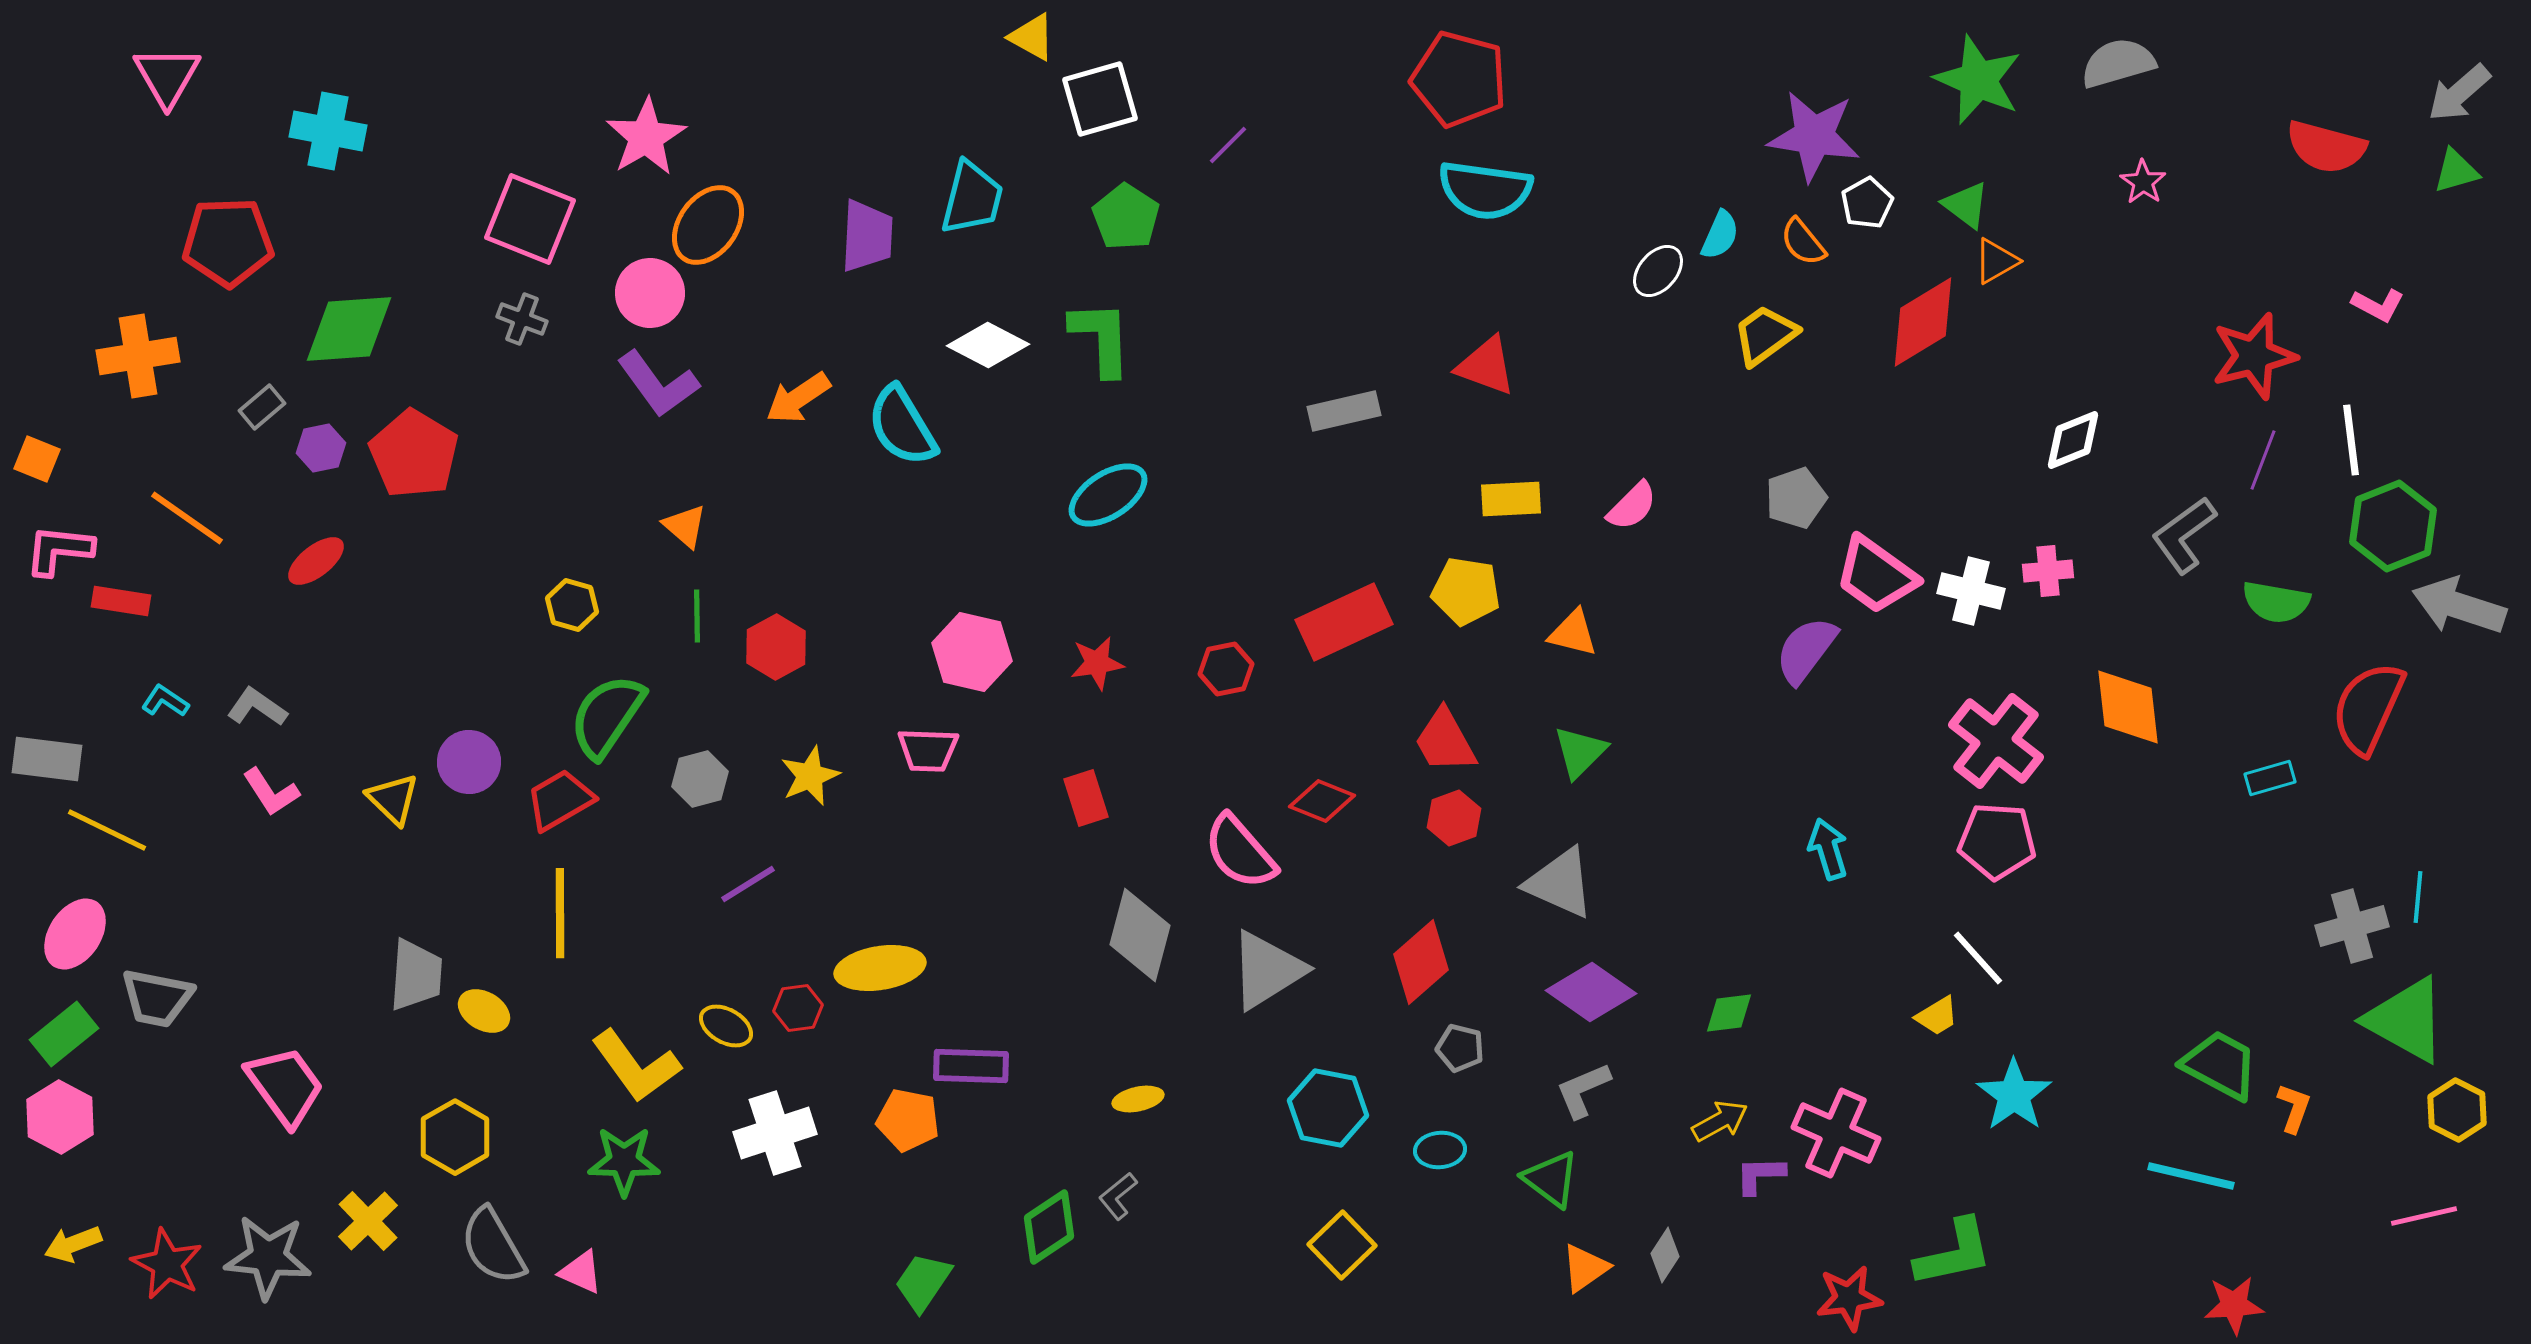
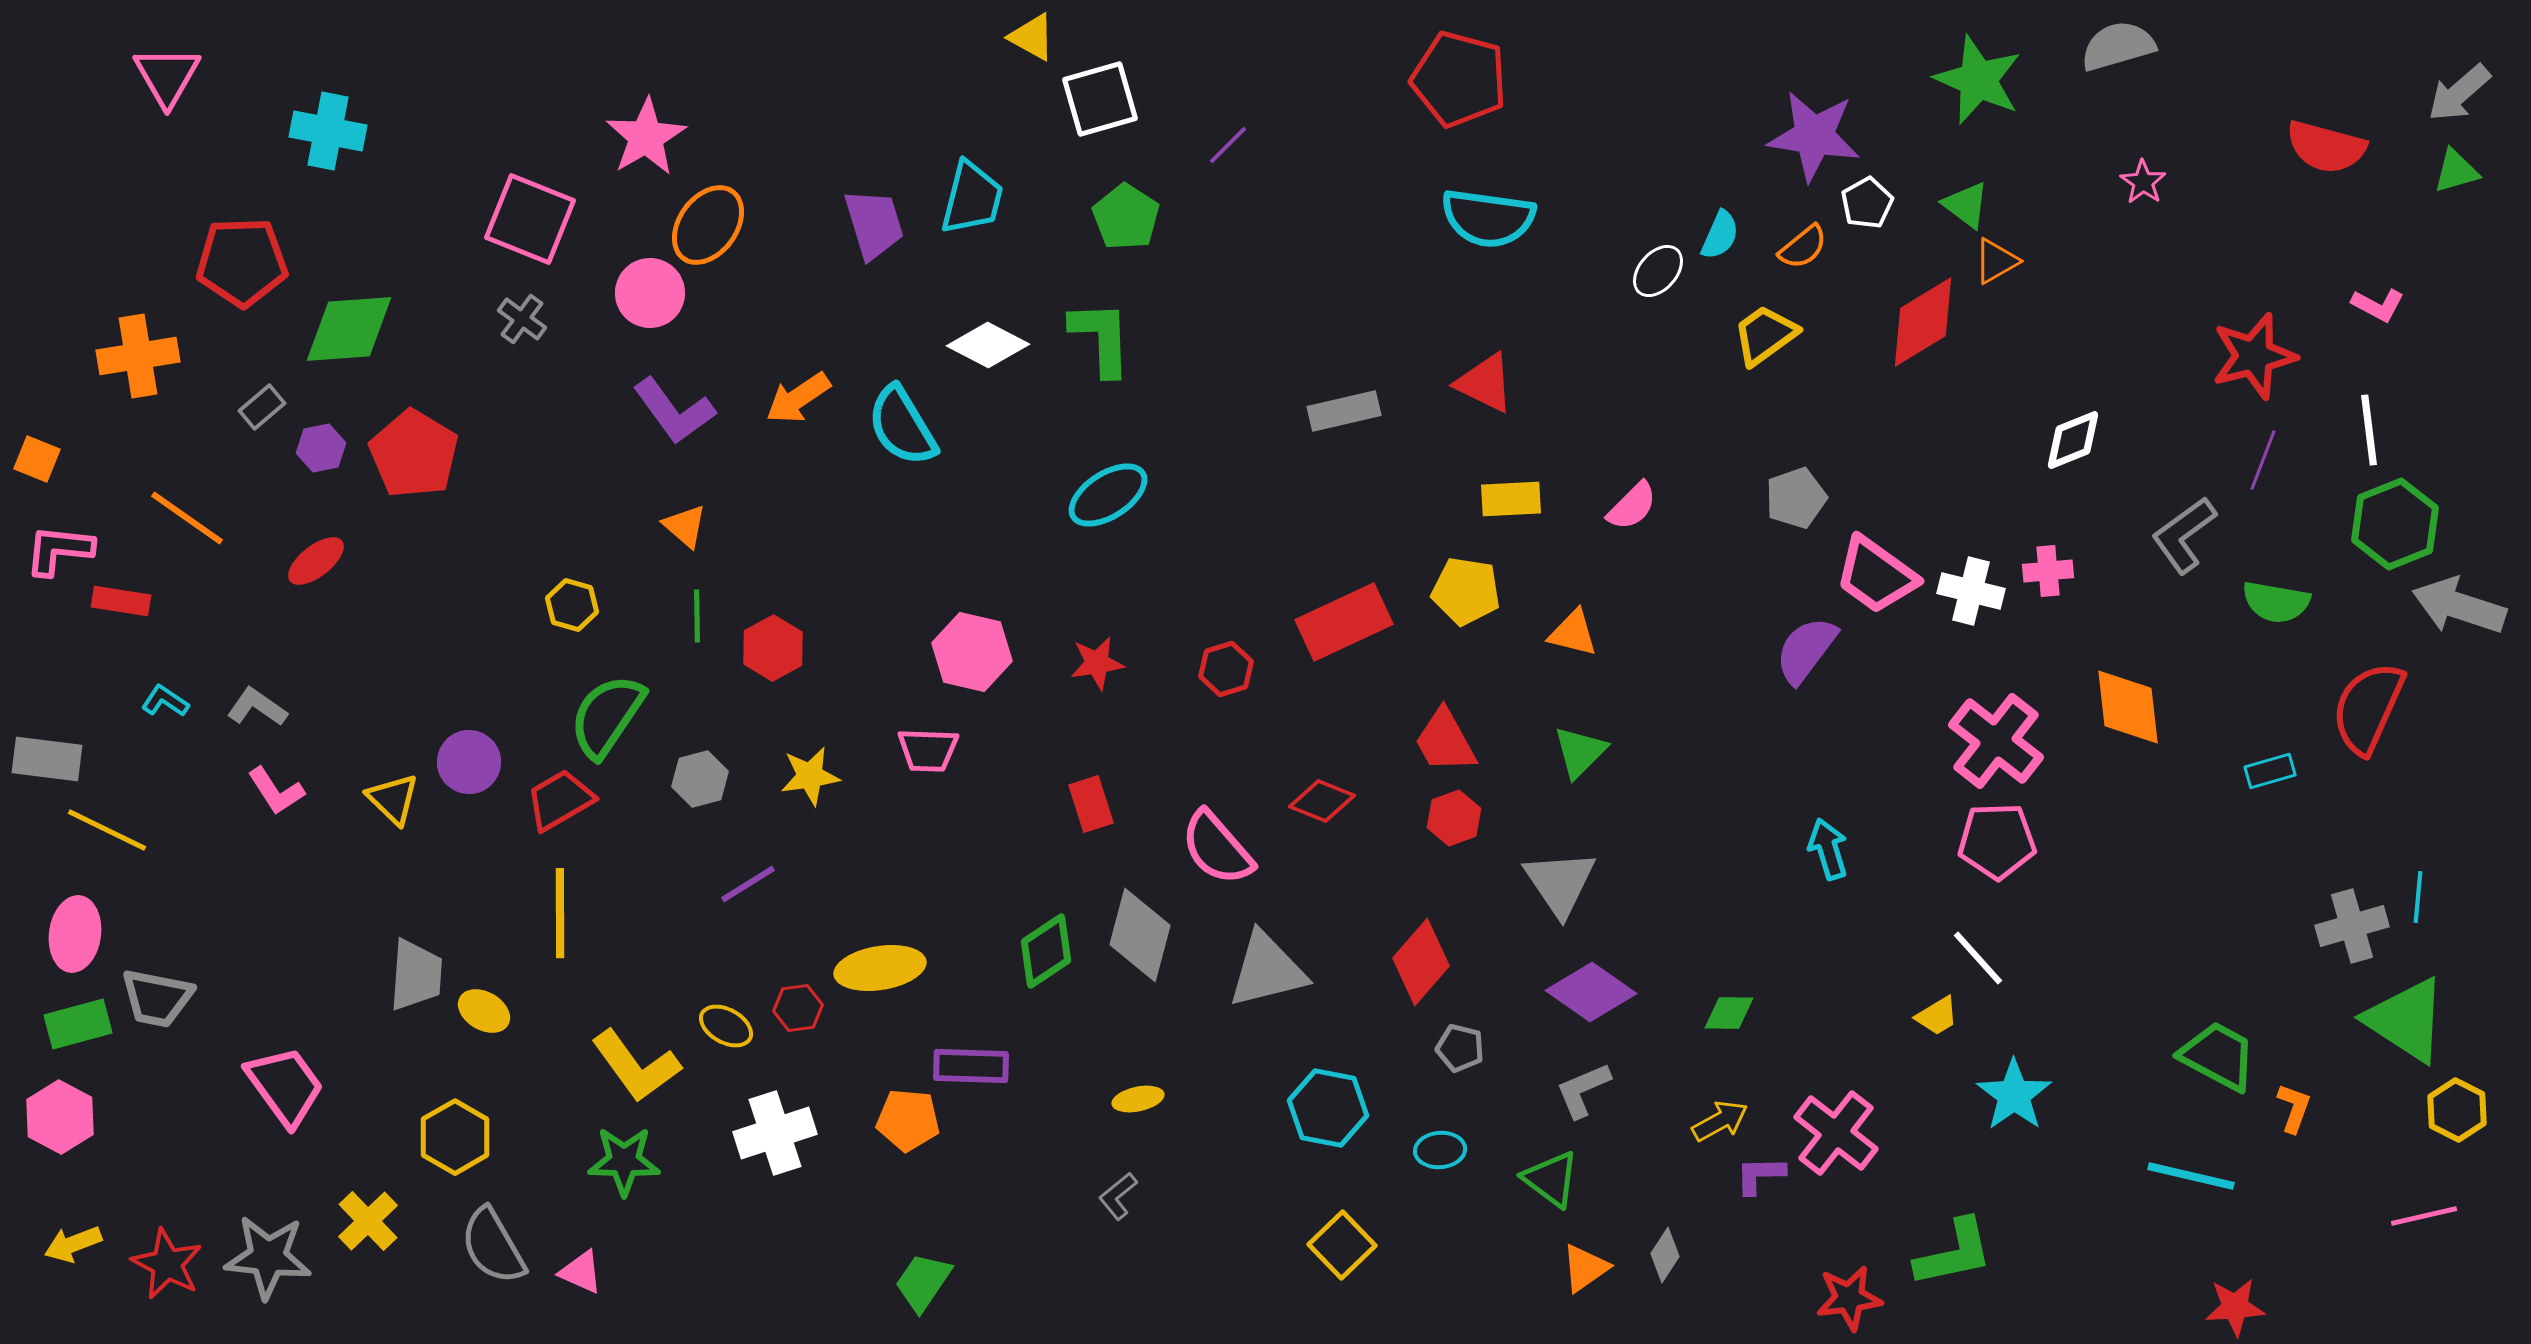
gray semicircle at (2118, 63): moved 17 px up
cyan semicircle at (1485, 190): moved 3 px right, 28 px down
purple trapezoid at (867, 236): moved 7 px right, 12 px up; rotated 20 degrees counterclockwise
red pentagon at (228, 242): moved 14 px right, 20 px down
orange semicircle at (1803, 242): moved 5 px down; rotated 90 degrees counterclockwise
gray cross at (522, 319): rotated 15 degrees clockwise
red triangle at (1486, 366): moved 1 px left, 17 px down; rotated 6 degrees clockwise
purple L-shape at (658, 384): moved 16 px right, 27 px down
white line at (2351, 440): moved 18 px right, 10 px up
green hexagon at (2393, 526): moved 2 px right, 2 px up
red hexagon at (776, 647): moved 3 px left, 1 px down
red hexagon at (1226, 669): rotated 6 degrees counterclockwise
yellow star at (810, 776): rotated 14 degrees clockwise
cyan rectangle at (2270, 778): moved 7 px up
pink L-shape at (271, 792): moved 5 px right, 1 px up
red rectangle at (1086, 798): moved 5 px right, 6 px down
pink pentagon at (1997, 841): rotated 6 degrees counterclockwise
pink semicircle at (1240, 852): moved 23 px left, 4 px up
gray triangle at (1560, 883): rotated 32 degrees clockwise
pink ellipse at (75, 934): rotated 26 degrees counterclockwise
red diamond at (1421, 962): rotated 8 degrees counterclockwise
gray triangle at (1267, 970): rotated 18 degrees clockwise
green diamond at (1729, 1013): rotated 8 degrees clockwise
green triangle at (2406, 1020): rotated 4 degrees clockwise
green rectangle at (64, 1034): moved 14 px right, 10 px up; rotated 24 degrees clockwise
green trapezoid at (2220, 1065): moved 2 px left, 9 px up
orange pentagon at (908, 1120): rotated 6 degrees counterclockwise
pink cross at (1836, 1133): rotated 14 degrees clockwise
green diamond at (1049, 1227): moved 3 px left, 276 px up
red star at (2234, 1305): moved 1 px right, 2 px down
